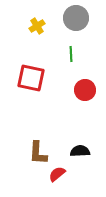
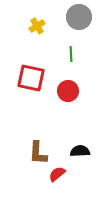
gray circle: moved 3 px right, 1 px up
red circle: moved 17 px left, 1 px down
